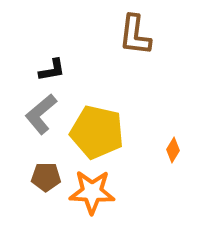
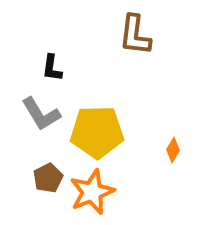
black L-shape: moved 2 px up; rotated 108 degrees clockwise
gray L-shape: rotated 81 degrees counterclockwise
yellow pentagon: rotated 14 degrees counterclockwise
brown pentagon: moved 2 px right, 1 px down; rotated 28 degrees counterclockwise
orange star: rotated 24 degrees counterclockwise
